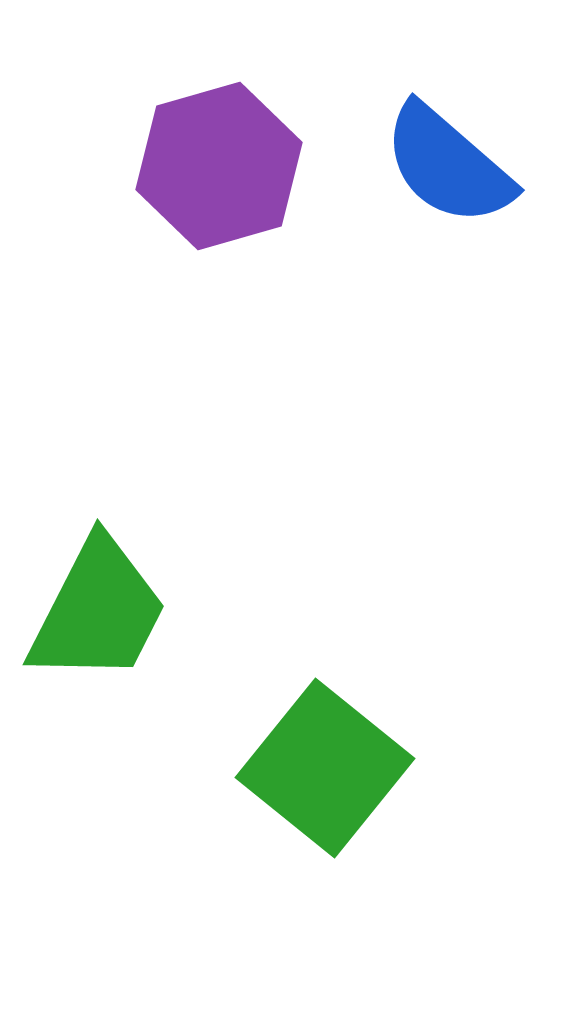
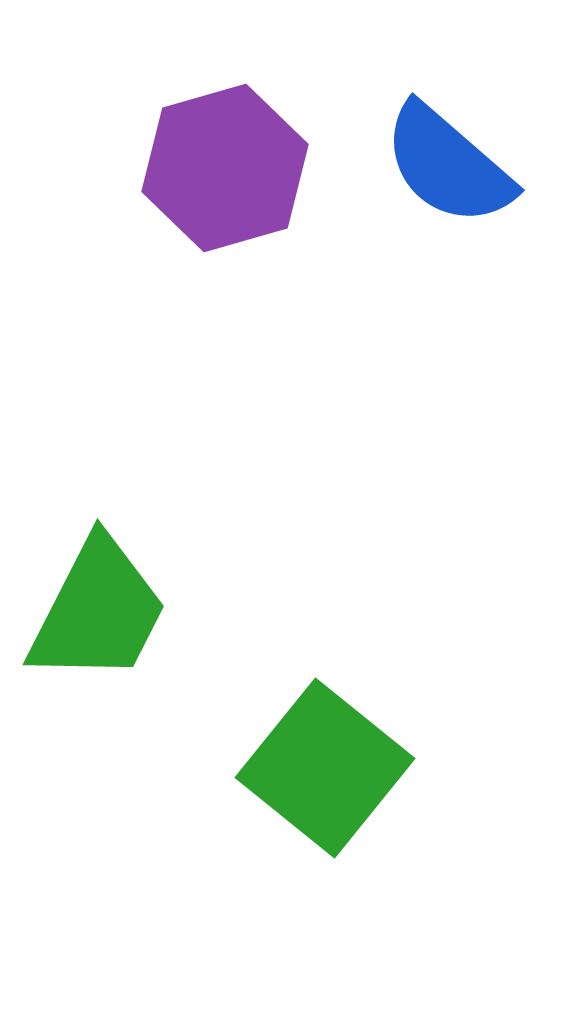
purple hexagon: moved 6 px right, 2 px down
